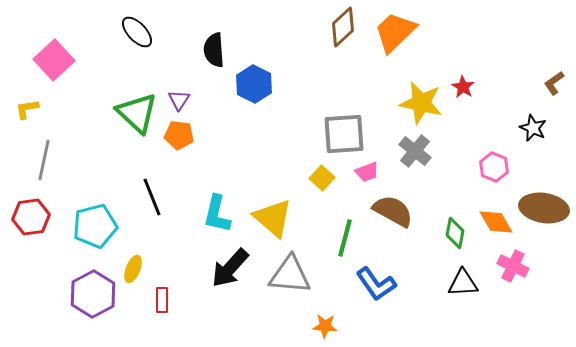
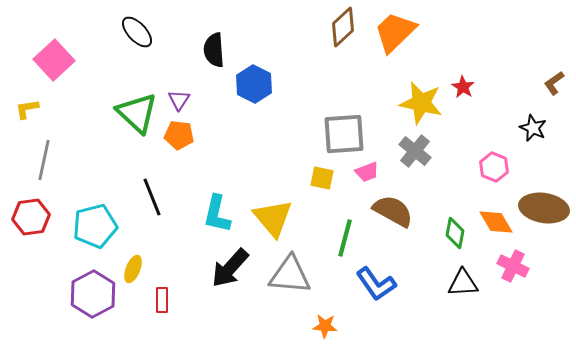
yellow square: rotated 30 degrees counterclockwise
yellow triangle: rotated 9 degrees clockwise
